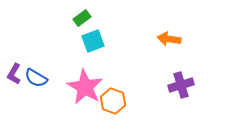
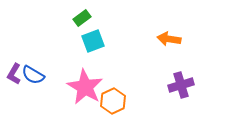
blue semicircle: moved 3 px left, 3 px up
orange hexagon: rotated 15 degrees clockwise
